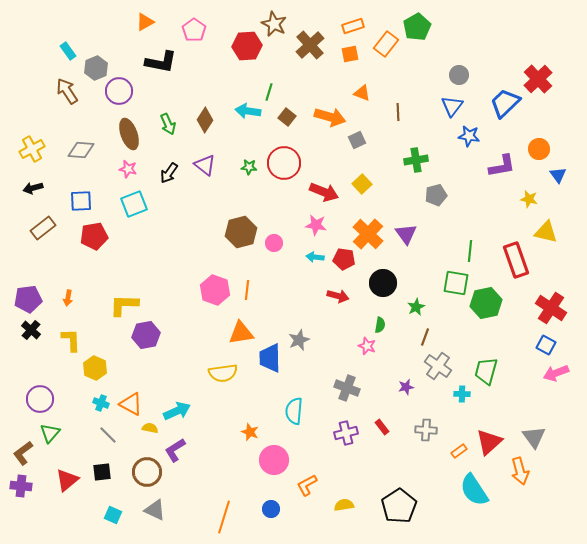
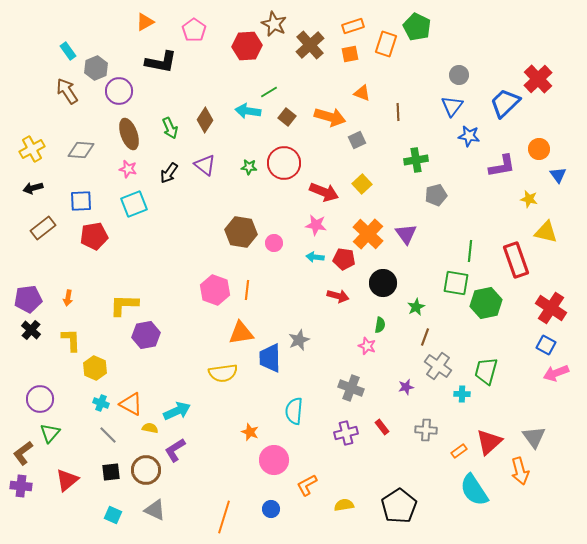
green pentagon at (417, 27): rotated 16 degrees counterclockwise
orange rectangle at (386, 44): rotated 20 degrees counterclockwise
green line at (269, 92): rotated 42 degrees clockwise
green arrow at (168, 124): moved 2 px right, 4 px down
brown hexagon at (241, 232): rotated 24 degrees clockwise
gray cross at (347, 388): moved 4 px right
black square at (102, 472): moved 9 px right
brown circle at (147, 472): moved 1 px left, 2 px up
